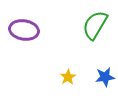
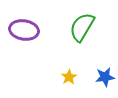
green semicircle: moved 13 px left, 2 px down
yellow star: moved 1 px right
